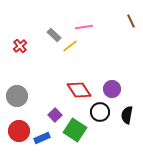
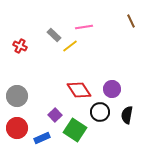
red cross: rotated 24 degrees counterclockwise
red circle: moved 2 px left, 3 px up
